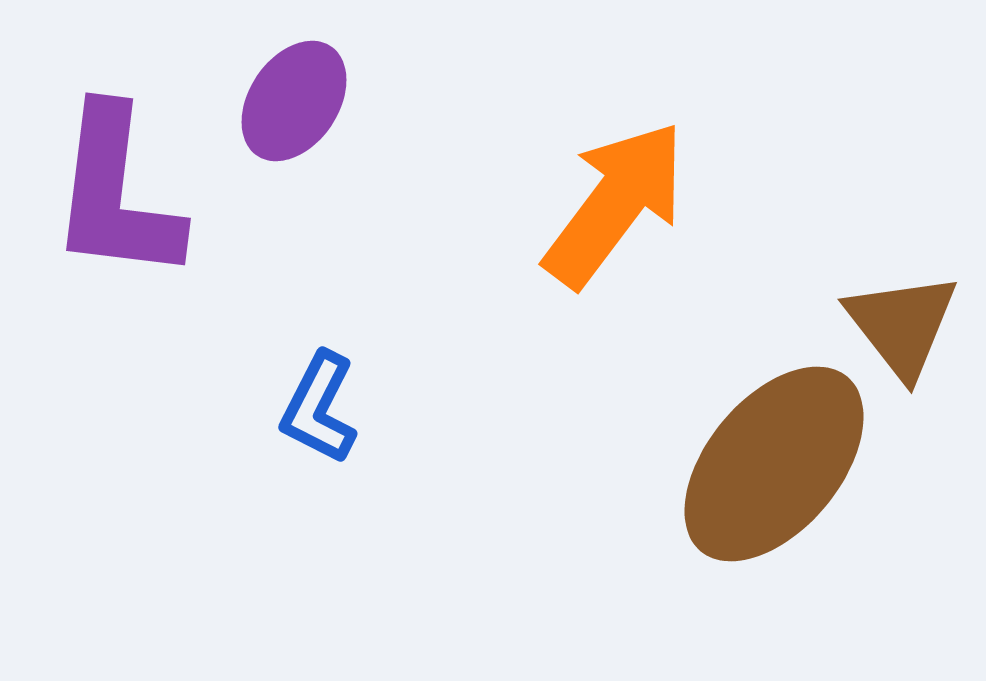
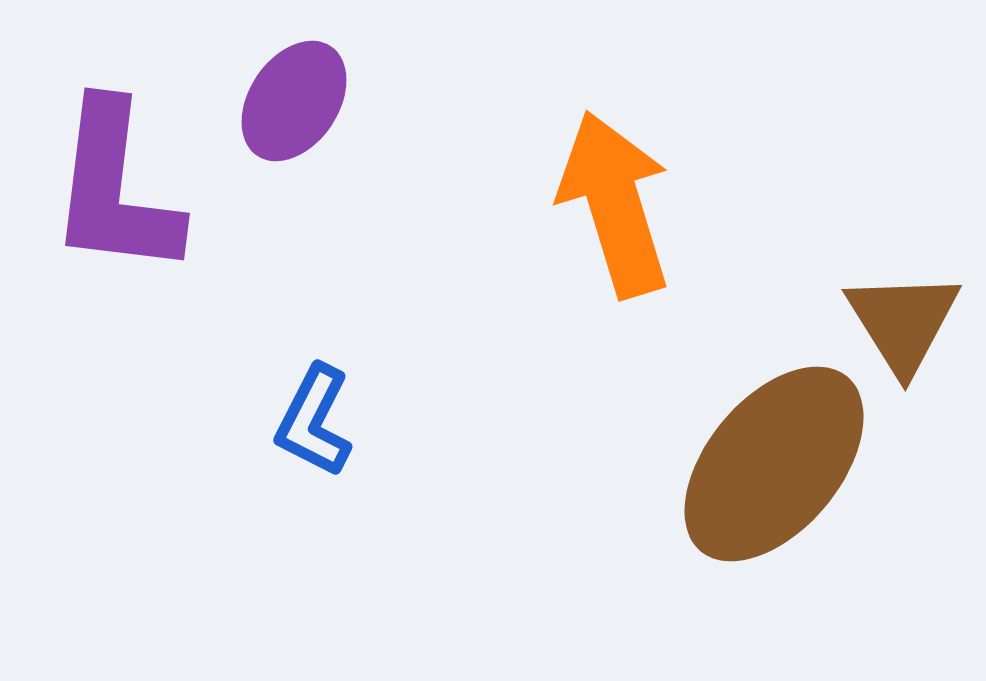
purple L-shape: moved 1 px left, 5 px up
orange arrow: rotated 54 degrees counterclockwise
brown triangle: moved 1 px right, 3 px up; rotated 6 degrees clockwise
blue L-shape: moved 5 px left, 13 px down
